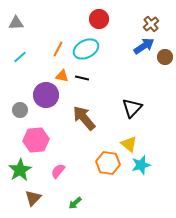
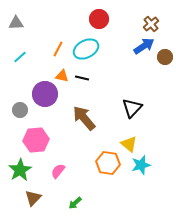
purple circle: moved 1 px left, 1 px up
